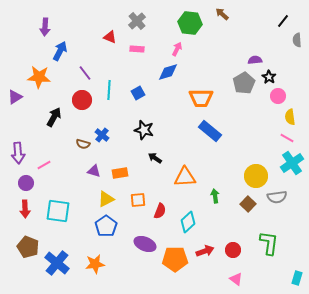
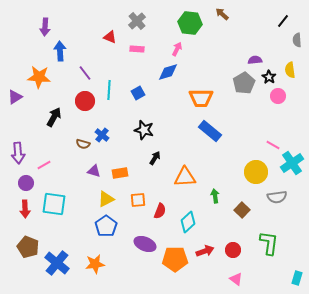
blue arrow at (60, 51): rotated 30 degrees counterclockwise
red circle at (82, 100): moved 3 px right, 1 px down
yellow semicircle at (290, 117): moved 47 px up
pink line at (287, 138): moved 14 px left, 7 px down
black arrow at (155, 158): rotated 88 degrees clockwise
yellow circle at (256, 176): moved 4 px up
brown square at (248, 204): moved 6 px left, 6 px down
cyan square at (58, 211): moved 4 px left, 7 px up
